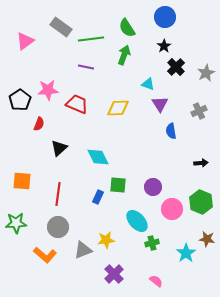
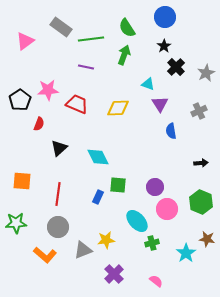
purple circle: moved 2 px right
pink circle: moved 5 px left
